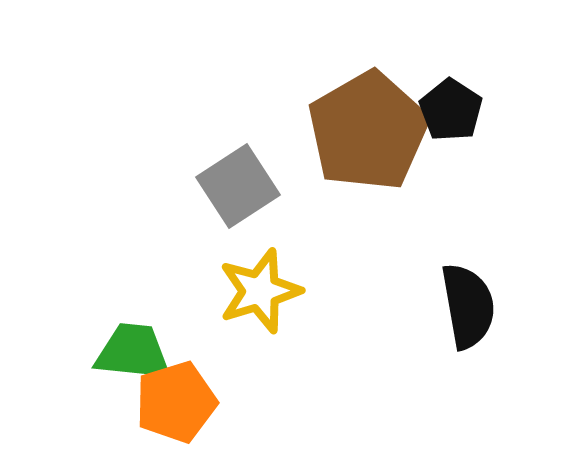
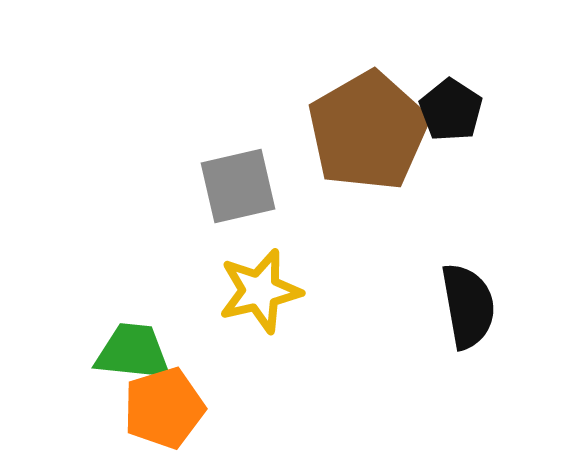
gray square: rotated 20 degrees clockwise
yellow star: rotated 4 degrees clockwise
orange pentagon: moved 12 px left, 6 px down
